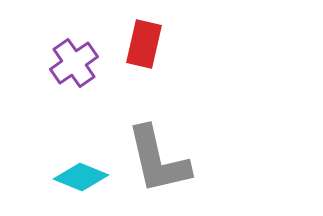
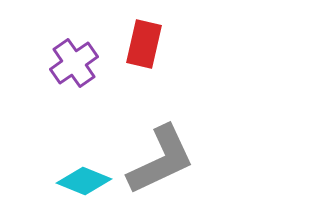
gray L-shape: moved 3 px right; rotated 102 degrees counterclockwise
cyan diamond: moved 3 px right, 4 px down
